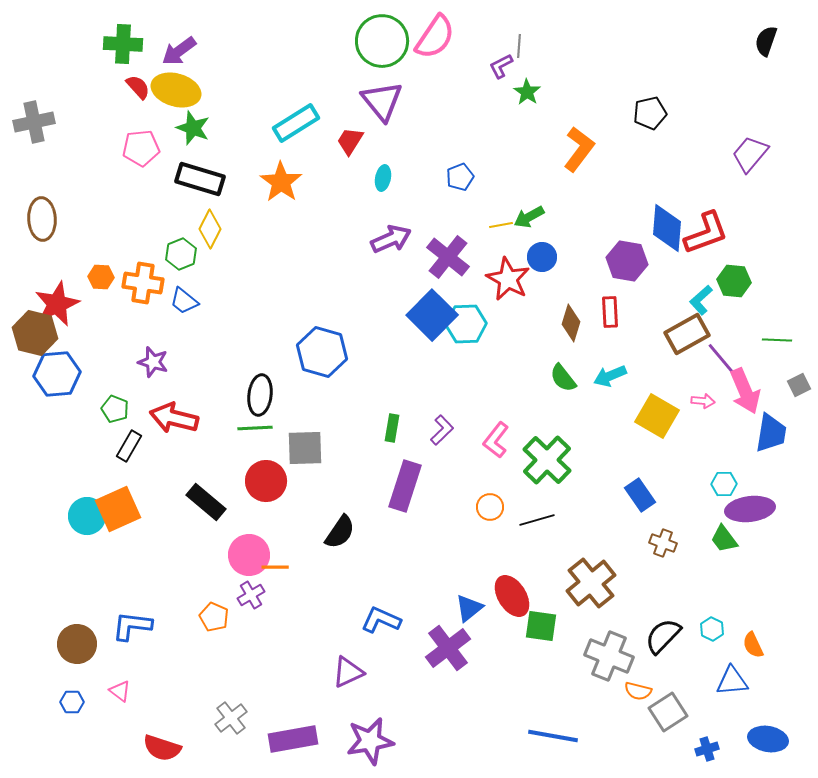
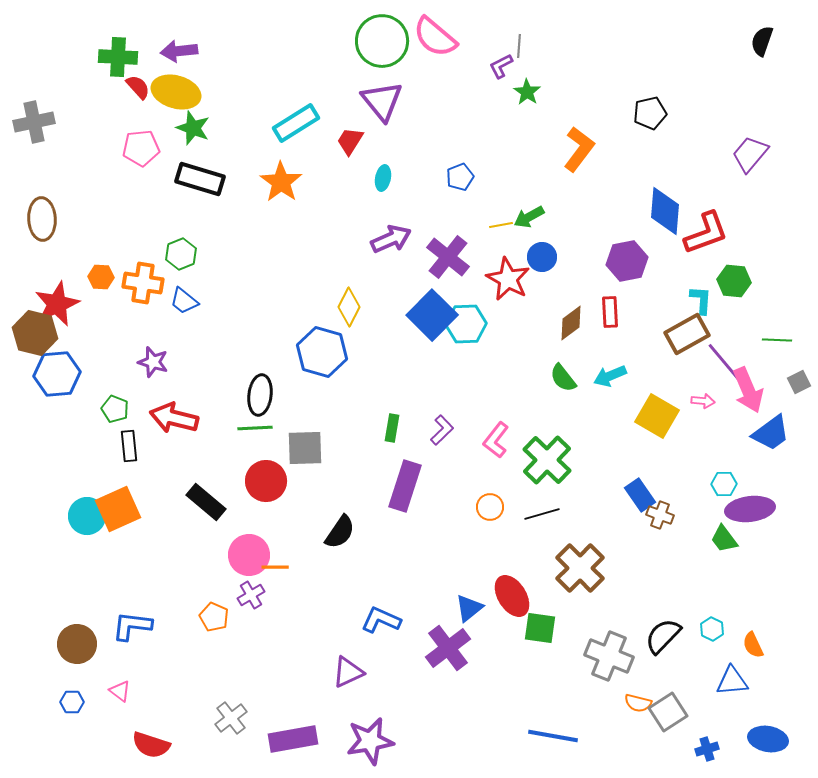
pink semicircle at (435, 37): rotated 96 degrees clockwise
black semicircle at (766, 41): moved 4 px left
green cross at (123, 44): moved 5 px left, 13 px down
purple arrow at (179, 51): rotated 30 degrees clockwise
yellow ellipse at (176, 90): moved 2 px down
blue diamond at (667, 228): moved 2 px left, 17 px up
yellow diamond at (210, 229): moved 139 px right, 78 px down
purple hexagon at (627, 261): rotated 21 degrees counterclockwise
cyan L-shape at (701, 300): rotated 136 degrees clockwise
brown diamond at (571, 323): rotated 36 degrees clockwise
gray square at (799, 385): moved 3 px up
pink arrow at (745, 391): moved 3 px right, 1 px up
blue trapezoid at (771, 433): rotated 45 degrees clockwise
black rectangle at (129, 446): rotated 36 degrees counterclockwise
black line at (537, 520): moved 5 px right, 6 px up
brown cross at (663, 543): moved 3 px left, 28 px up
brown cross at (591, 583): moved 11 px left, 15 px up; rotated 6 degrees counterclockwise
green square at (541, 626): moved 1 px left, 2 px down
orange semicircle at (638, 691): moved 12 px down
red semicircle at (162, 748): moved 11 px left, 3 px up
